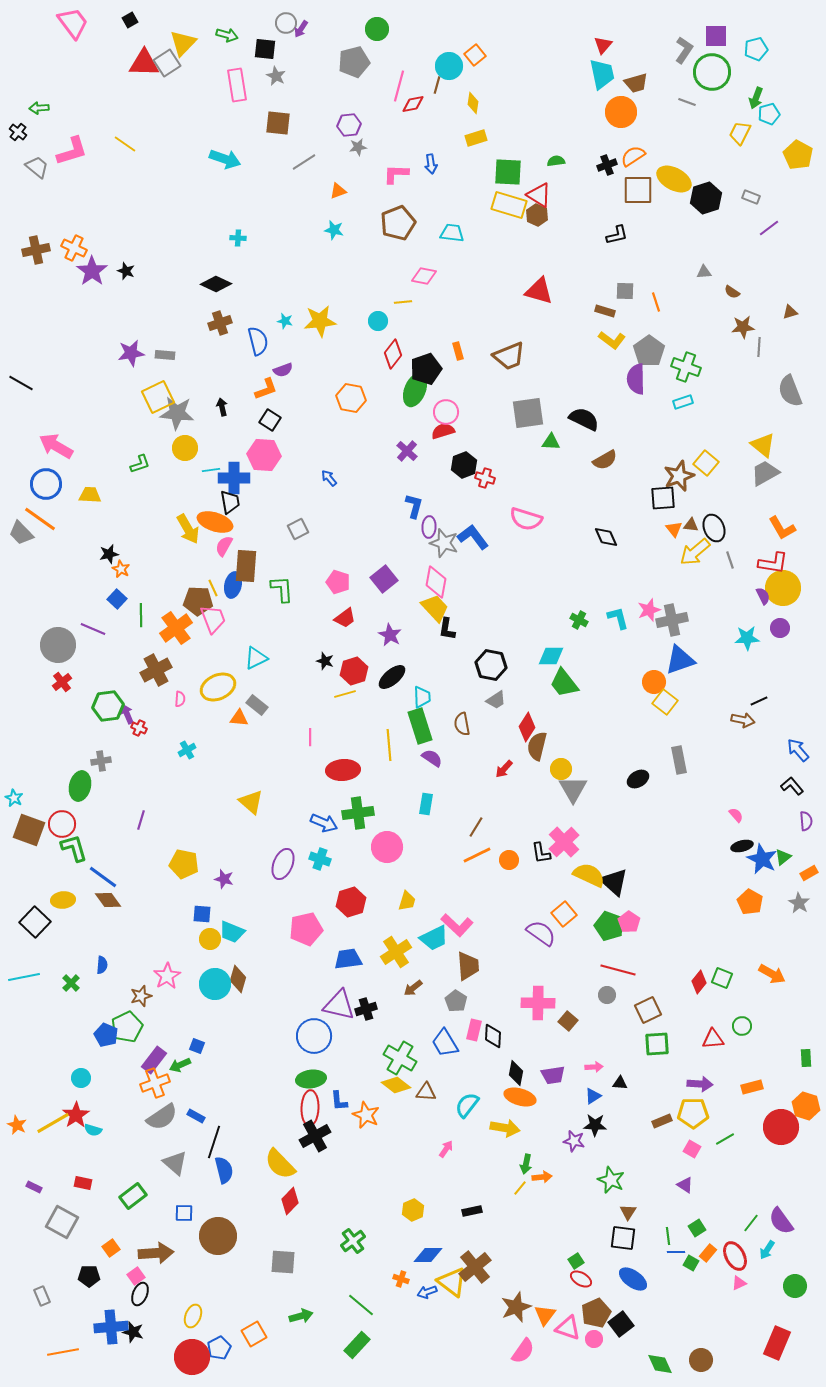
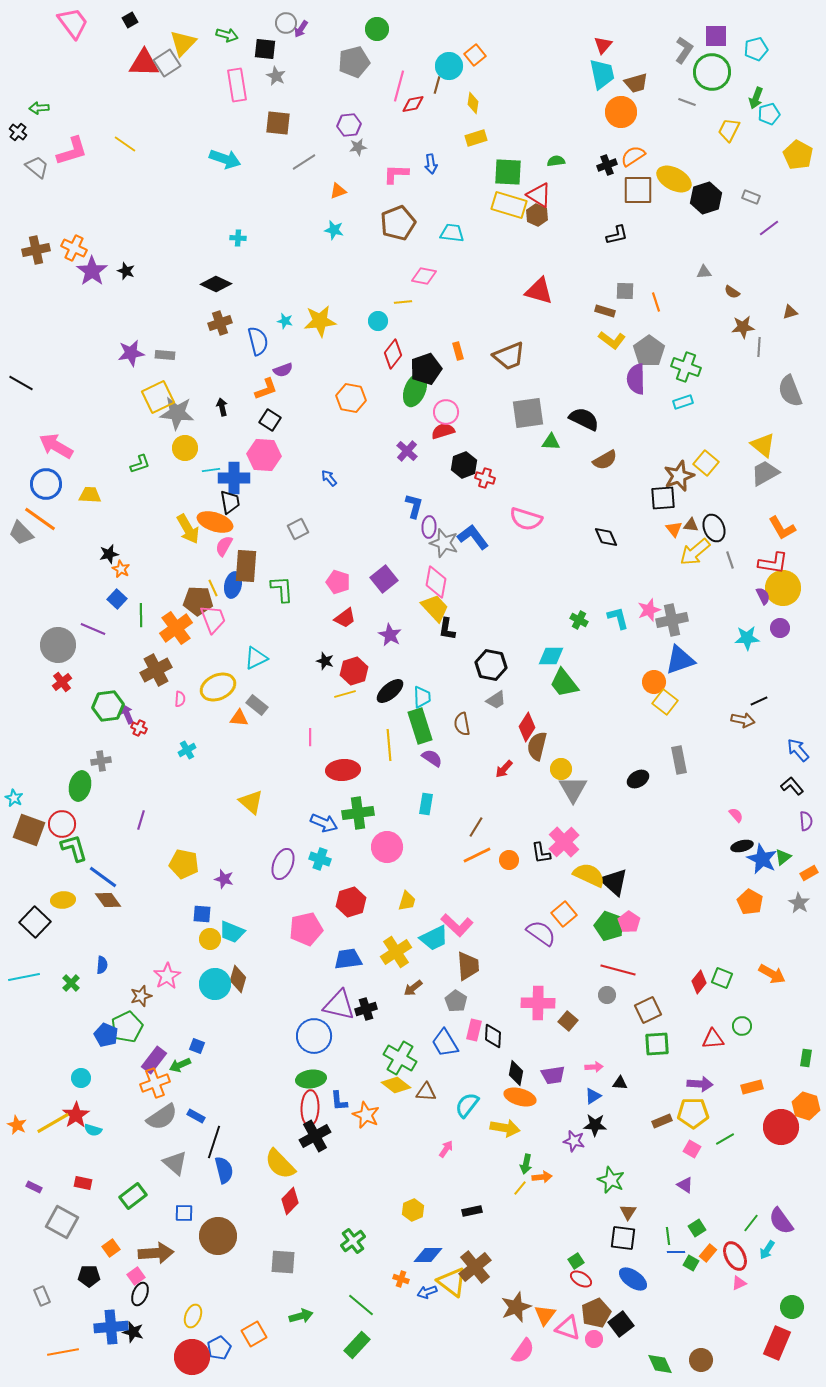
yellow trapezoid at (740, 133): moved 11 px left, 3 px up
black ellipse at (392, 677): moved 2 px left, 14 px down
green rectangle at (806, 1058): rotated 12 degrees clockwise
green circle at (795, 1286): moved 3 px left, 21 px down
